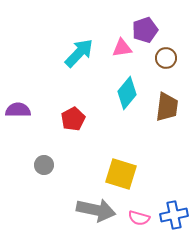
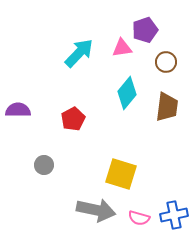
brown circle: moved 4 px down
